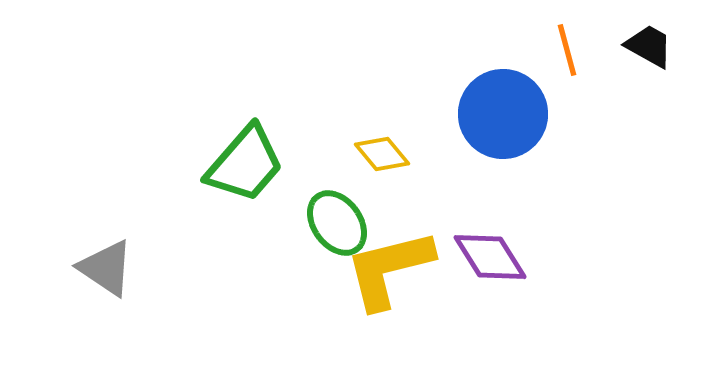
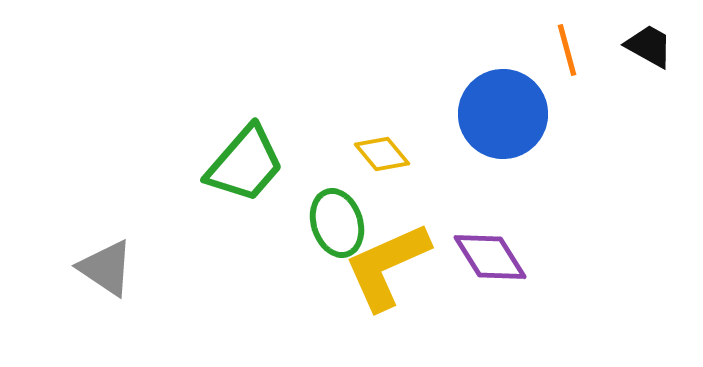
green ellipse: rotated 18 degrees clockwise
yellow L-shape: moved 2 px left, 3 px up; rotated 10 degrees counterclockwise
